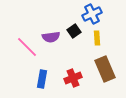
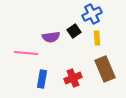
pink line: moved 1 px left, 6 px down; rotated 40 degrees counterclockwise
